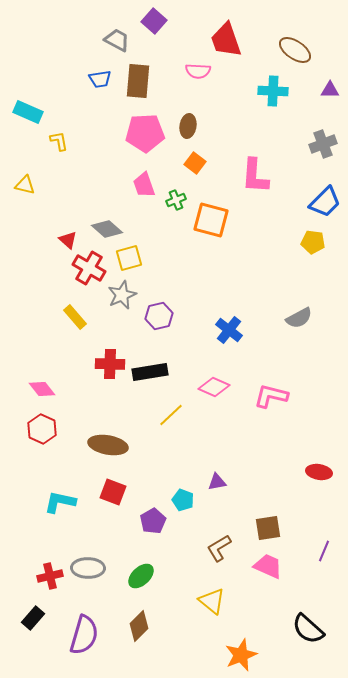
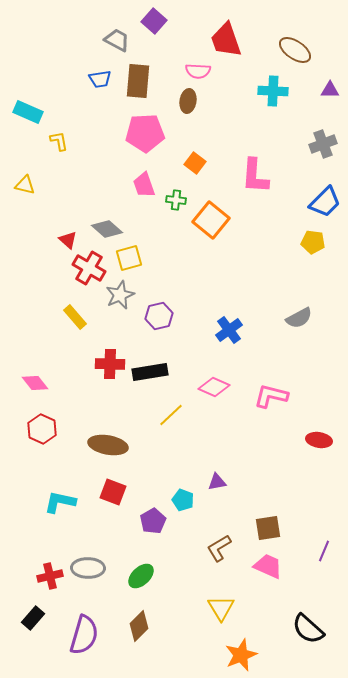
brown ellipse at (188, 126): moved 25 px up
green cross at (176, 200): rotated 30 degrees clockwise
orange square at (211, 220): rotated 24 degrees clockwise
gray star at (122, 295): moved 2 px left
blue cross at (229, 330): rotated 16 degrees clockwise
pink diamond at (42, 389): moved 7 px left, 6 px up
red ellipse at (319, 472): moved 32 px up
yellow triangle at (212, 601): moved 9 px right, 7 px down; rotated 20 degrees clockwise
